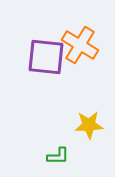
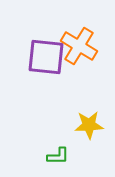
orange cross: moved 1 px left, 1 px down
